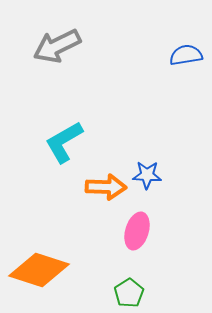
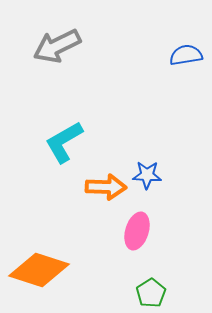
green pentagon: moved 22 px right
